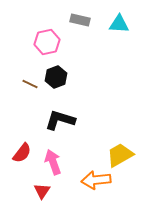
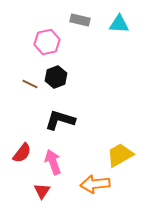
orange arrow: moved 1 px left, 4 px down
